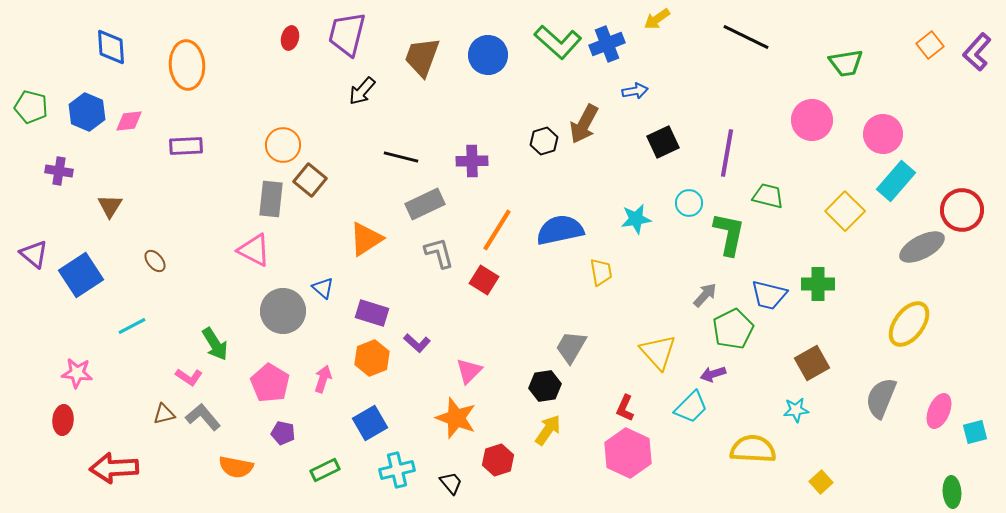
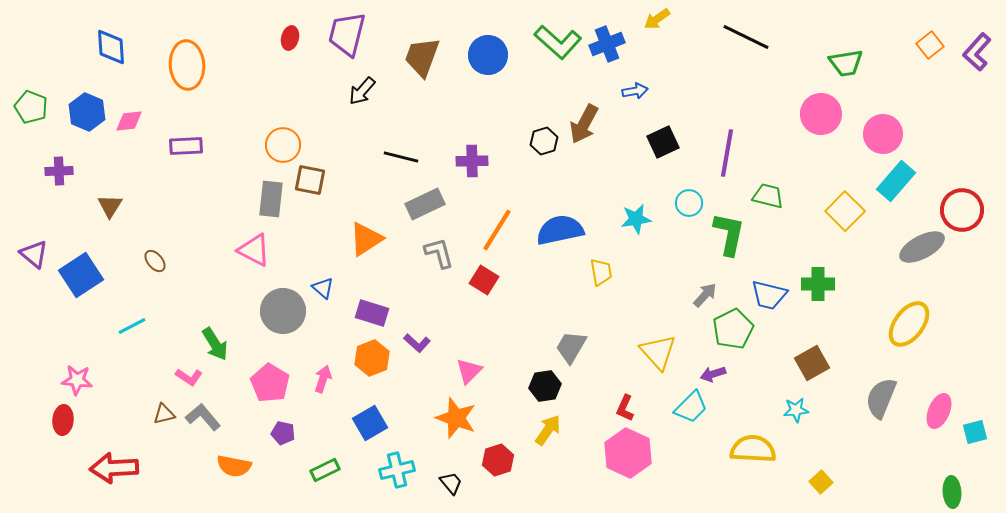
green pentagon at (31, 107): rotated 8 degrees clockwise
pink circle at (812, 120): moved 9 px right, 6 px up
purple cross at (59, 171): rotated 12 degrees counterclockwise
brown square at (310, 180): rotated 28 degrees counterclockwise
pink star at (77, 373): moved 7 px down
orange semicircle at (236, 467): moved 2 px left, 1 px up
